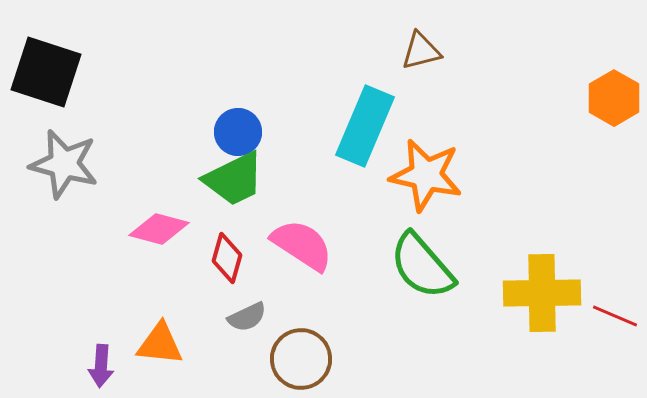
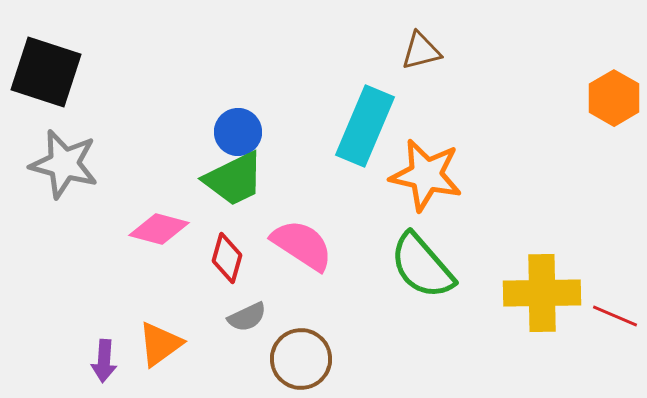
orange triangle: rotated 42 degrees counterclockwise
purple arrow: moved 3 px right, 5 px up
